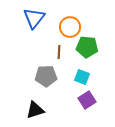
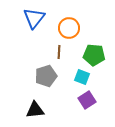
orange circle: moved 1 px left, 1 px down
green pentagon: moved 7 px right, 8 px down
gray pentagon: rotated 15 degrees counterclockwise
black triangle: rotated 12 degrees clockwise
